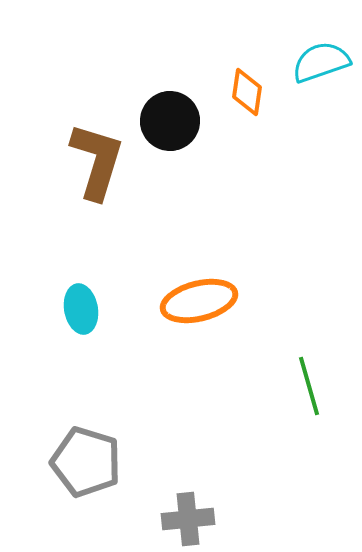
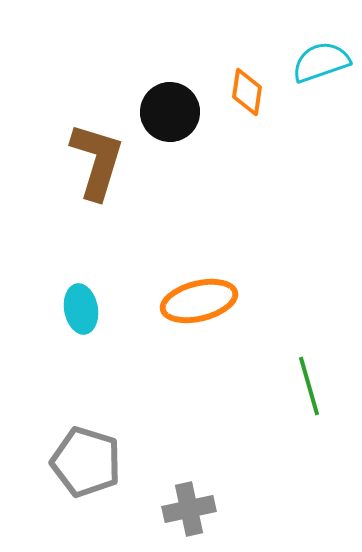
black circle: moved 9 px up
gray cross: moved 1 px right, 10 px up; rotated 6 degrees counterclockwise
